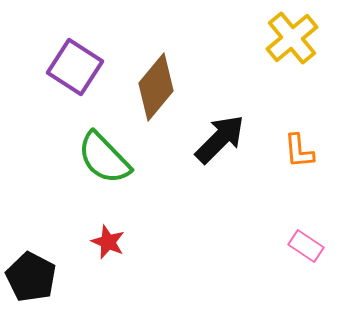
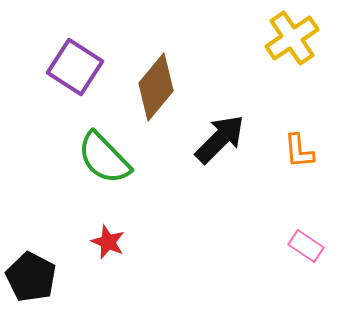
yellow cross: rotated 6 degrees clockwise
